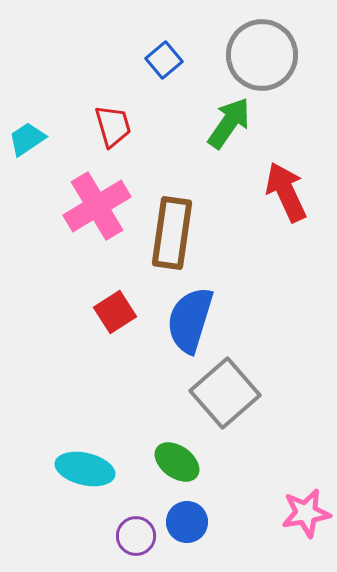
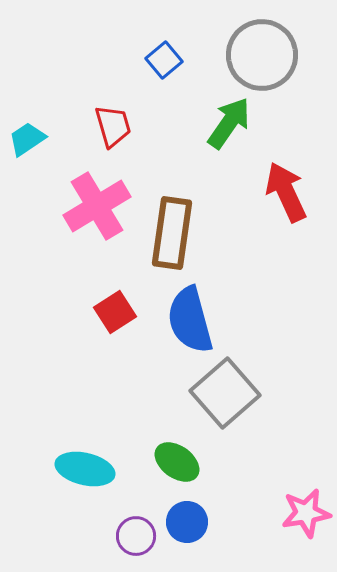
blue semicircle: rotated 32 degrees counterclockwise
